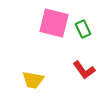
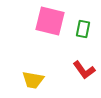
pink square: moved 4 px left, 2 px up
green rectangle: rotated 36 degrees clockwise
